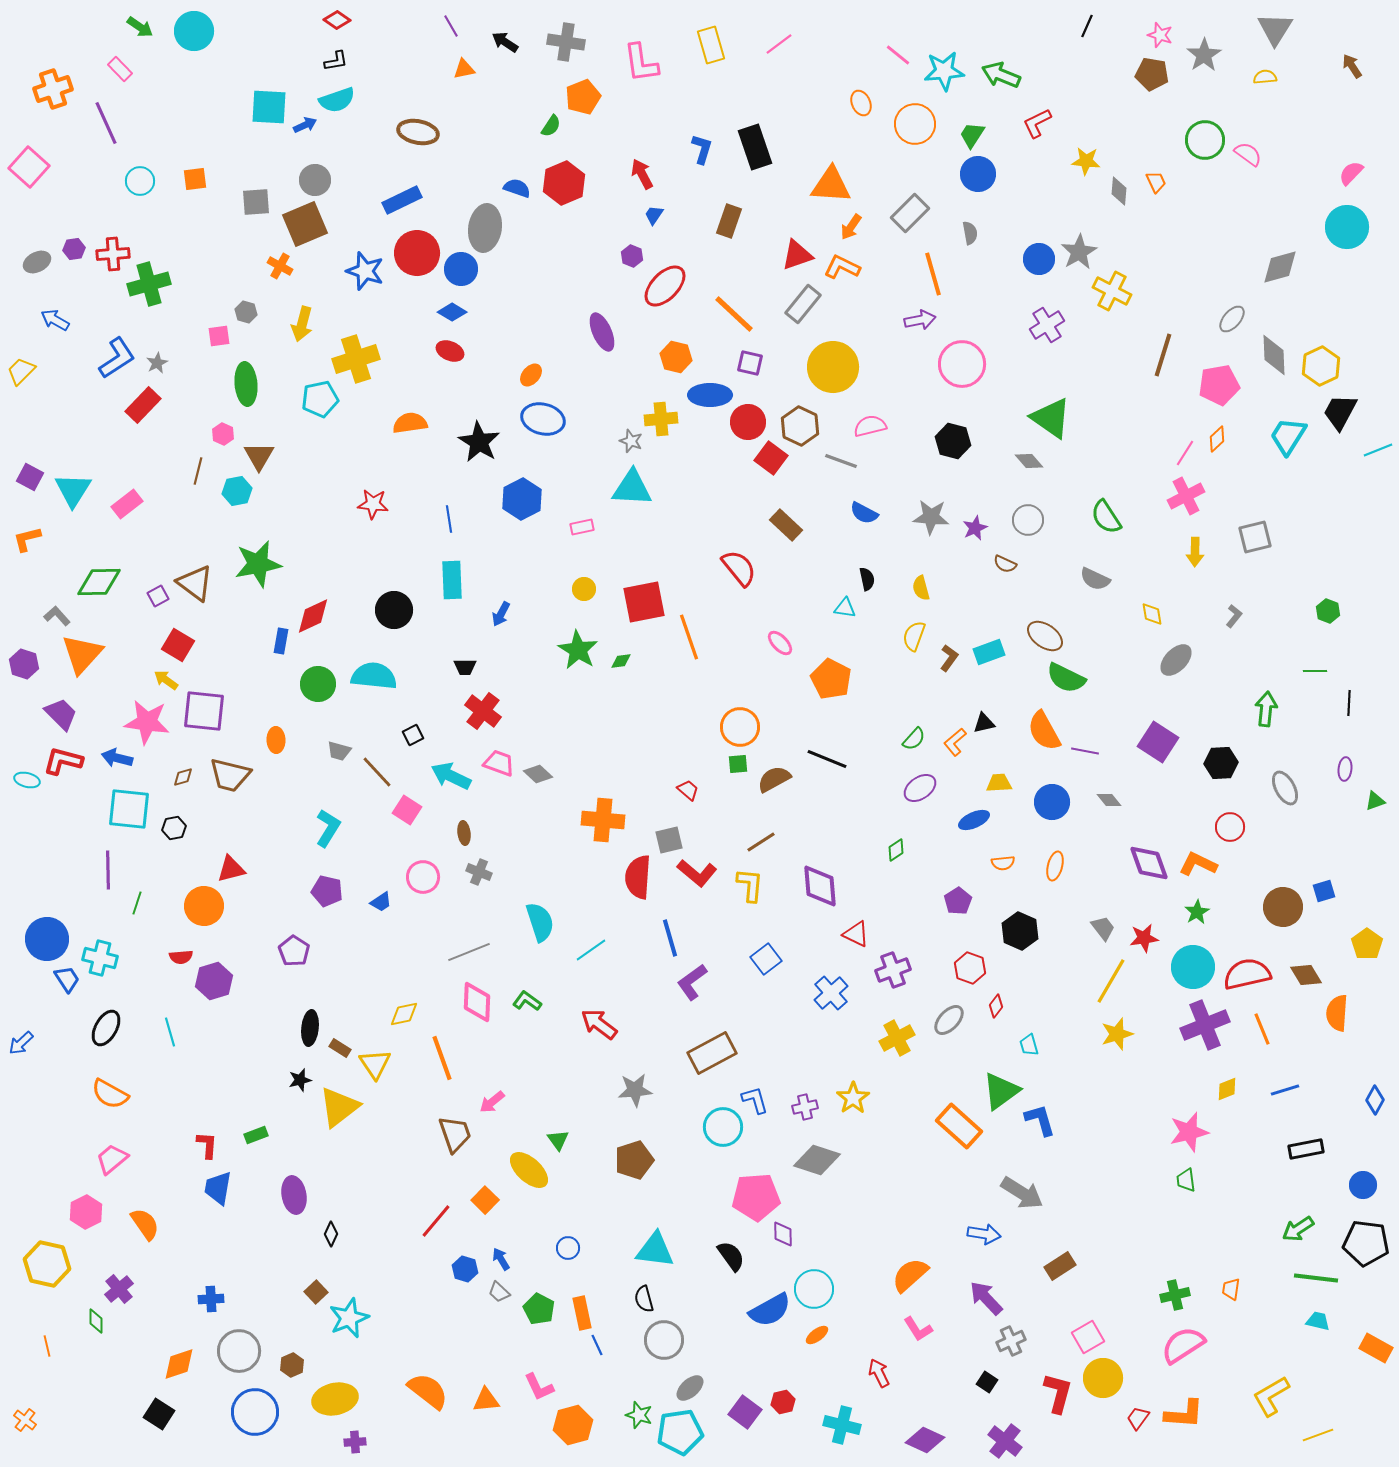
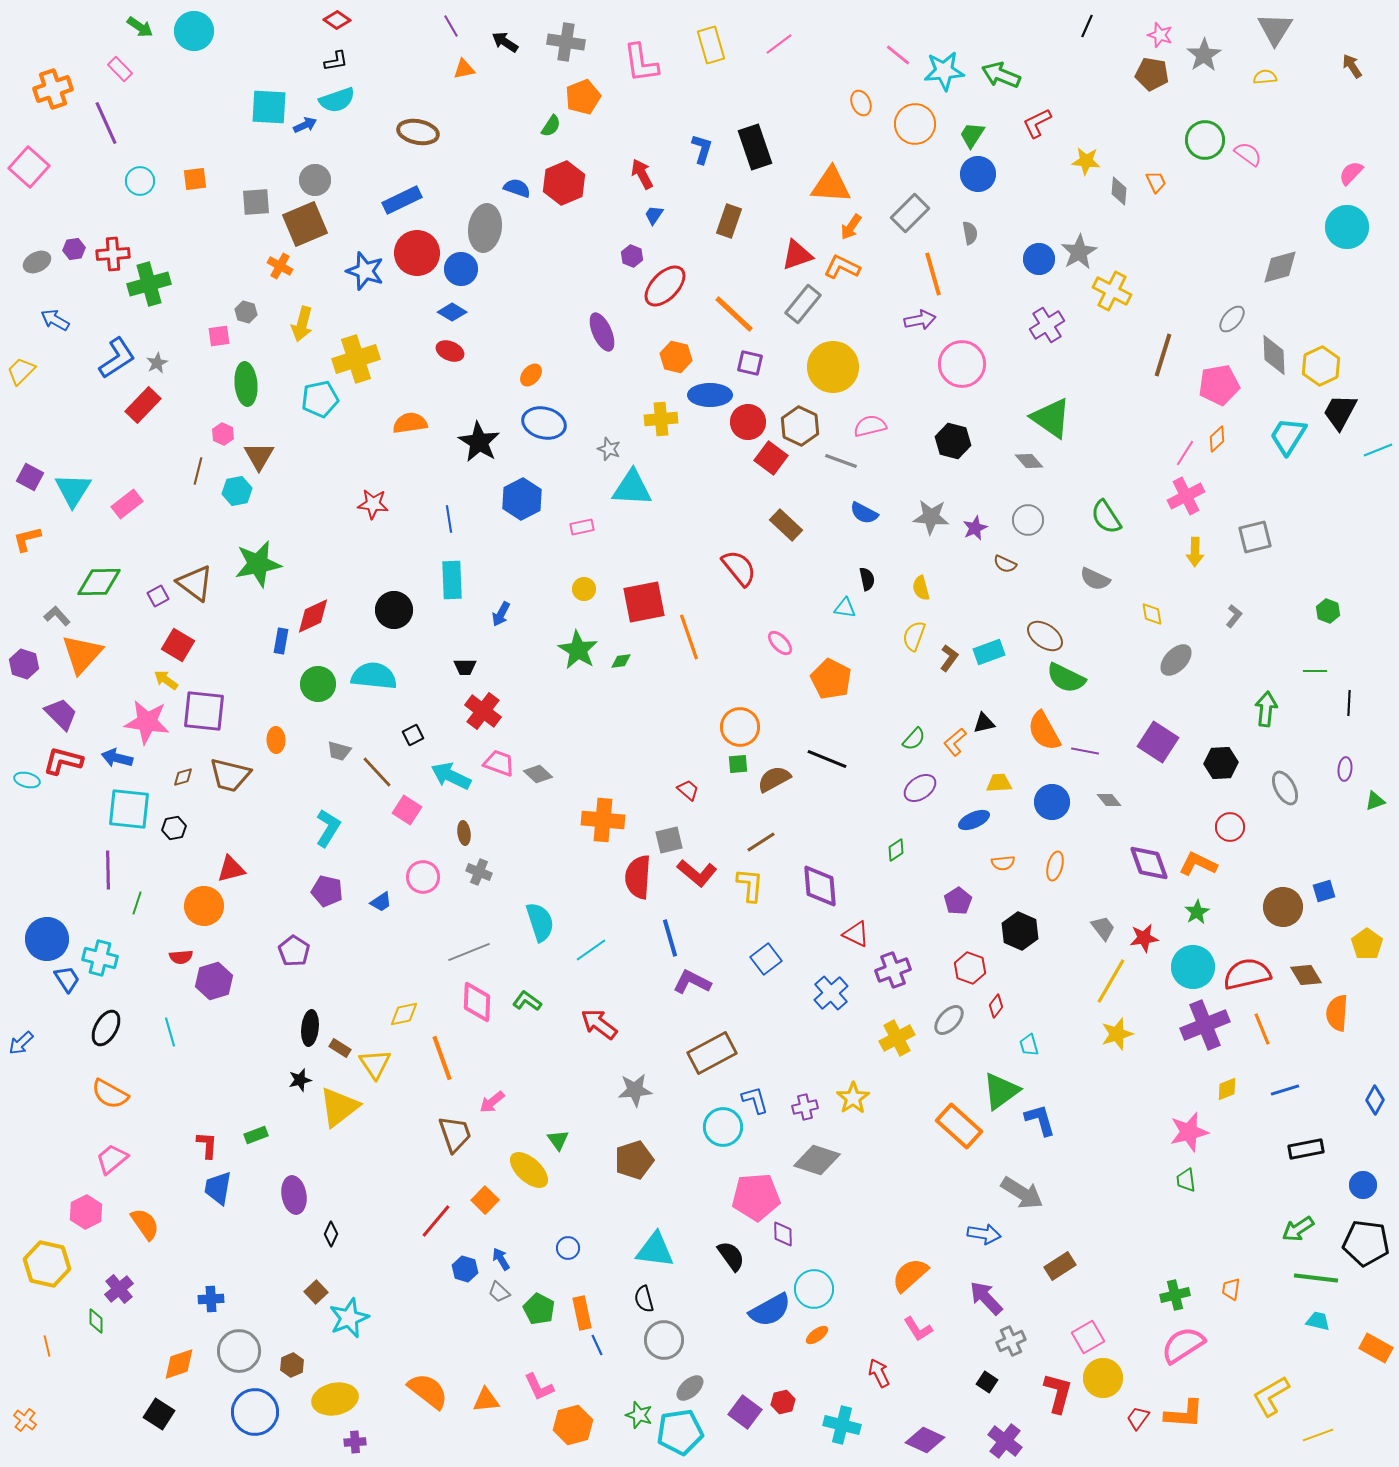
blue ellipse at (543, 419): moved 1 px right, 4 px down
gray star at (631, 441): moved 22 px left, 8 px down
purple L-shape at (692, 982): rotated 63 degrees clockwise
